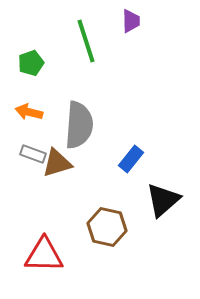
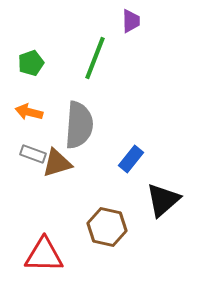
green line: moved 9 px right, 17 px down; rotated 39 degrees clockwise
